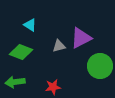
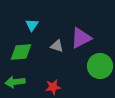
cyan triangle: moved 2 px right; rotated 32 degrees clockwise
gray triangle: moved 2 px left; rotated 32 degrees clockwise
green diamond: rotated 25 degrees counterclockwise
